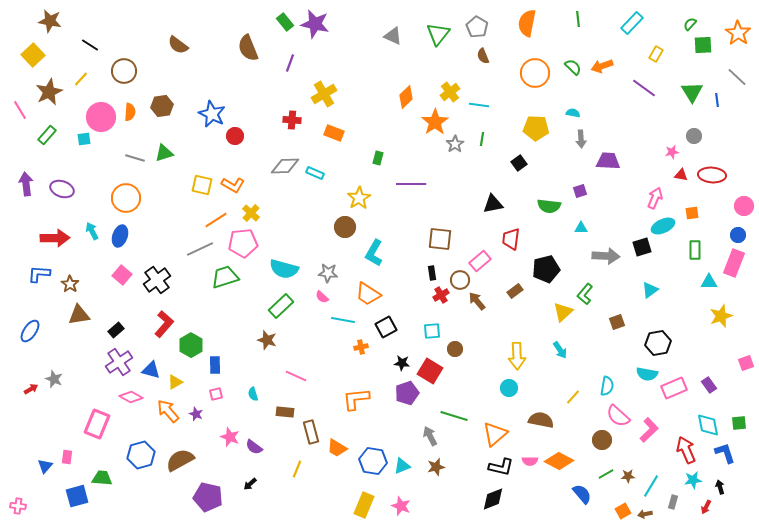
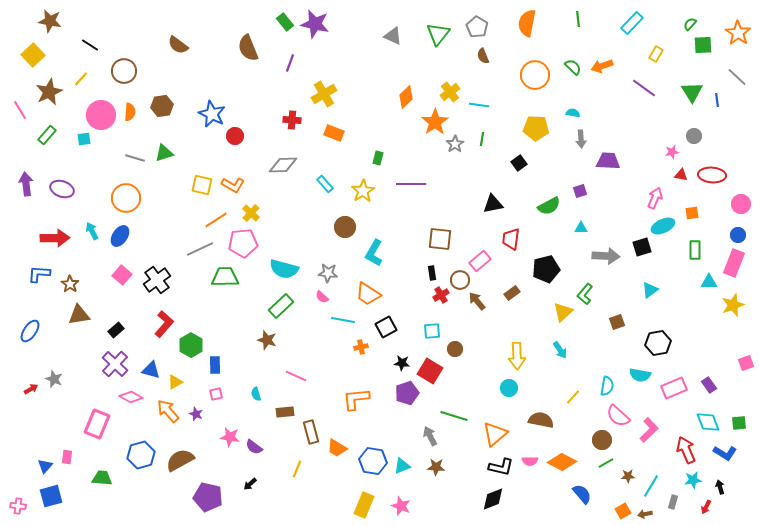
orange circle at (535, 73): moved 2 px down
pink circle at (101, 117): moved 2 px up
gray diamond at (285, 166): moved 2 px left, 1 px up
cyan rectangle at (315, 173): moved 10 px right, 11 px down; rotated 24 degrees clockwise
yellow star at (359, 198): moved 4 px right, 7 px up
green semicircle at (549, 206): rotated 35 degrees counterclockwise
pink circle at (744, 206): moved 3 px left, 2 px up
blue ellipse at (120, 236): rotated 15 degrees clockwise
green trapezoid at (225, 277): rotated 16 degrees clockwise
brown rectangle at (515, 291): moved 3 px left, 2 px down
yellow star at (721, 316): moved 12 px right, 11 px up
purple cross at (119, 362): moved 4 px left, 2 px down; rotated 12 degrees counterclockwise
cyan semicircle at (647, 374): moved 7 px left, 1 px down
cyan semicircle at (253, 394): moved 3 px right
brown rectangle at (285, 412): rotated 12 degrees counterclockwise
cyan diamond at (708, 425): moved 3 px up; rotated 10 degrees counterclockwise
pink star at (230, 437): rotated 12 degrees counterclockwise
blue L-shape at (725, 453): rotated 140 degrees clockwise
orange diamond at (559, 461): moved 3 px right, 1 px down
brown star at (436, 467): rotated 18 degrees clockwise
green line at (606, 474): moved 11 px up
blue square at (77, 496): moved 26 px left
